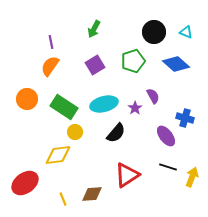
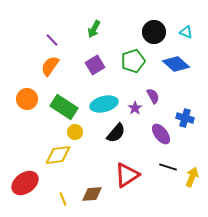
purple line: moved 1 px right, 2 px up; rotated 32 degrees counterclockwise
purple ellipse: moved 5 px left, 2 px up
